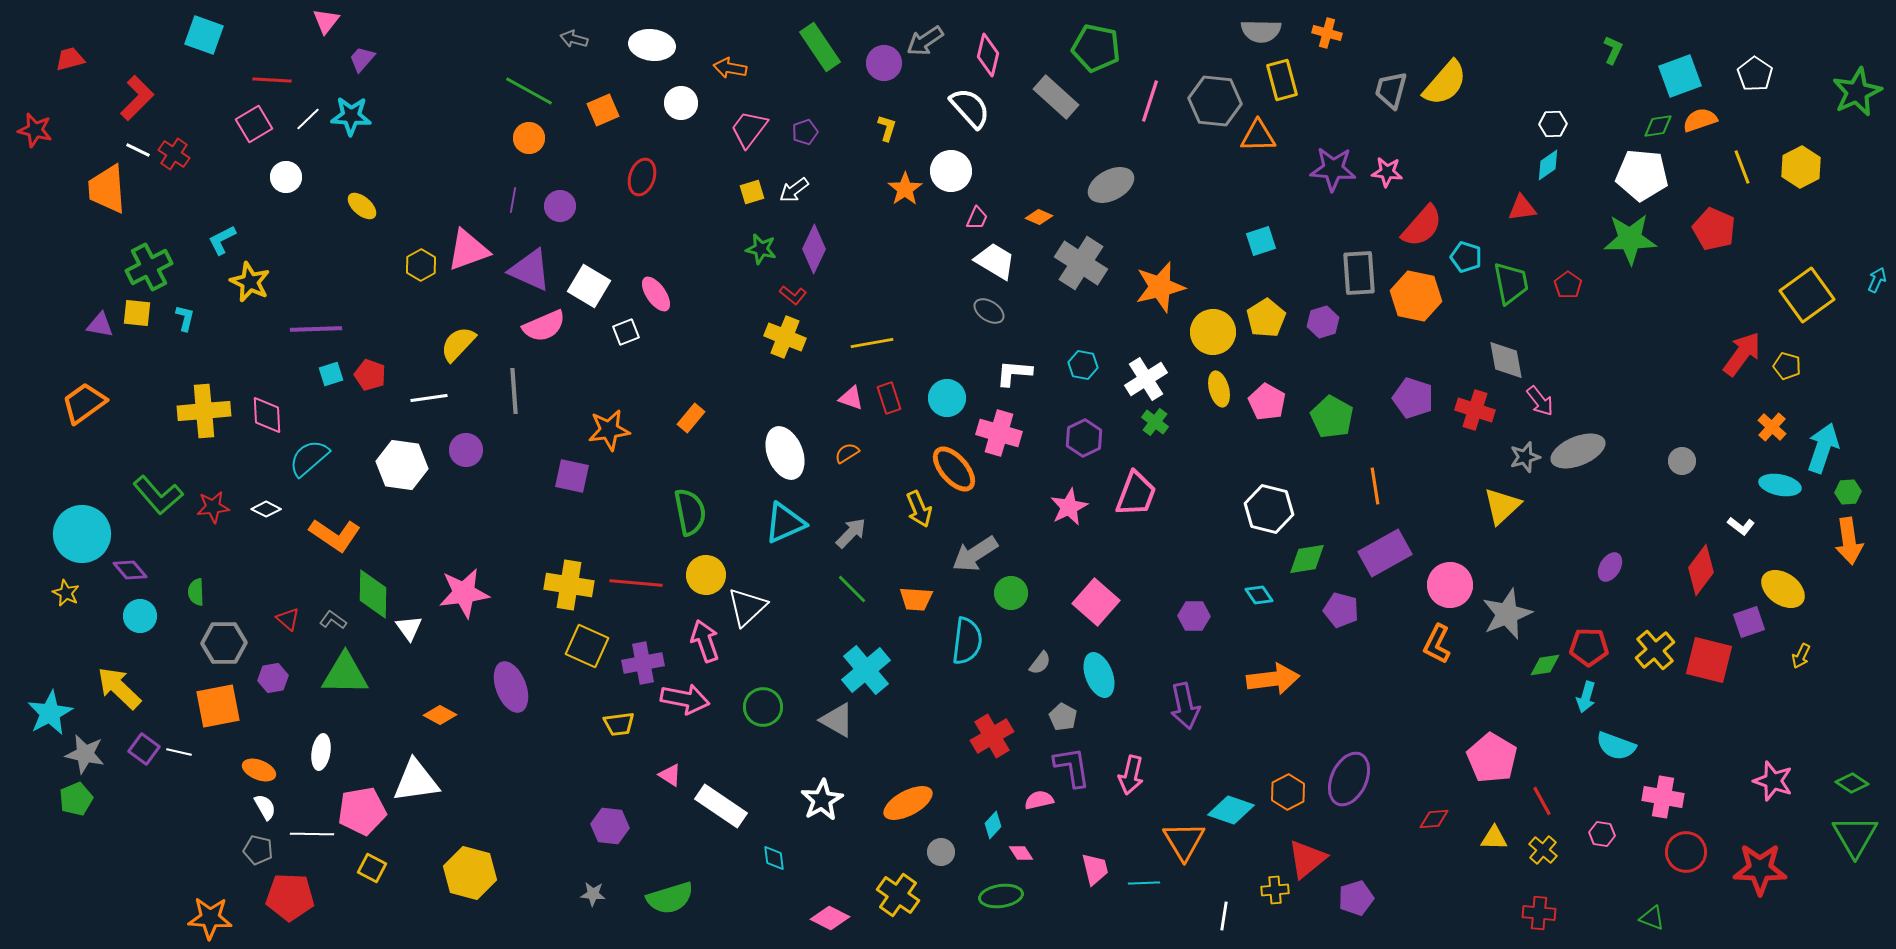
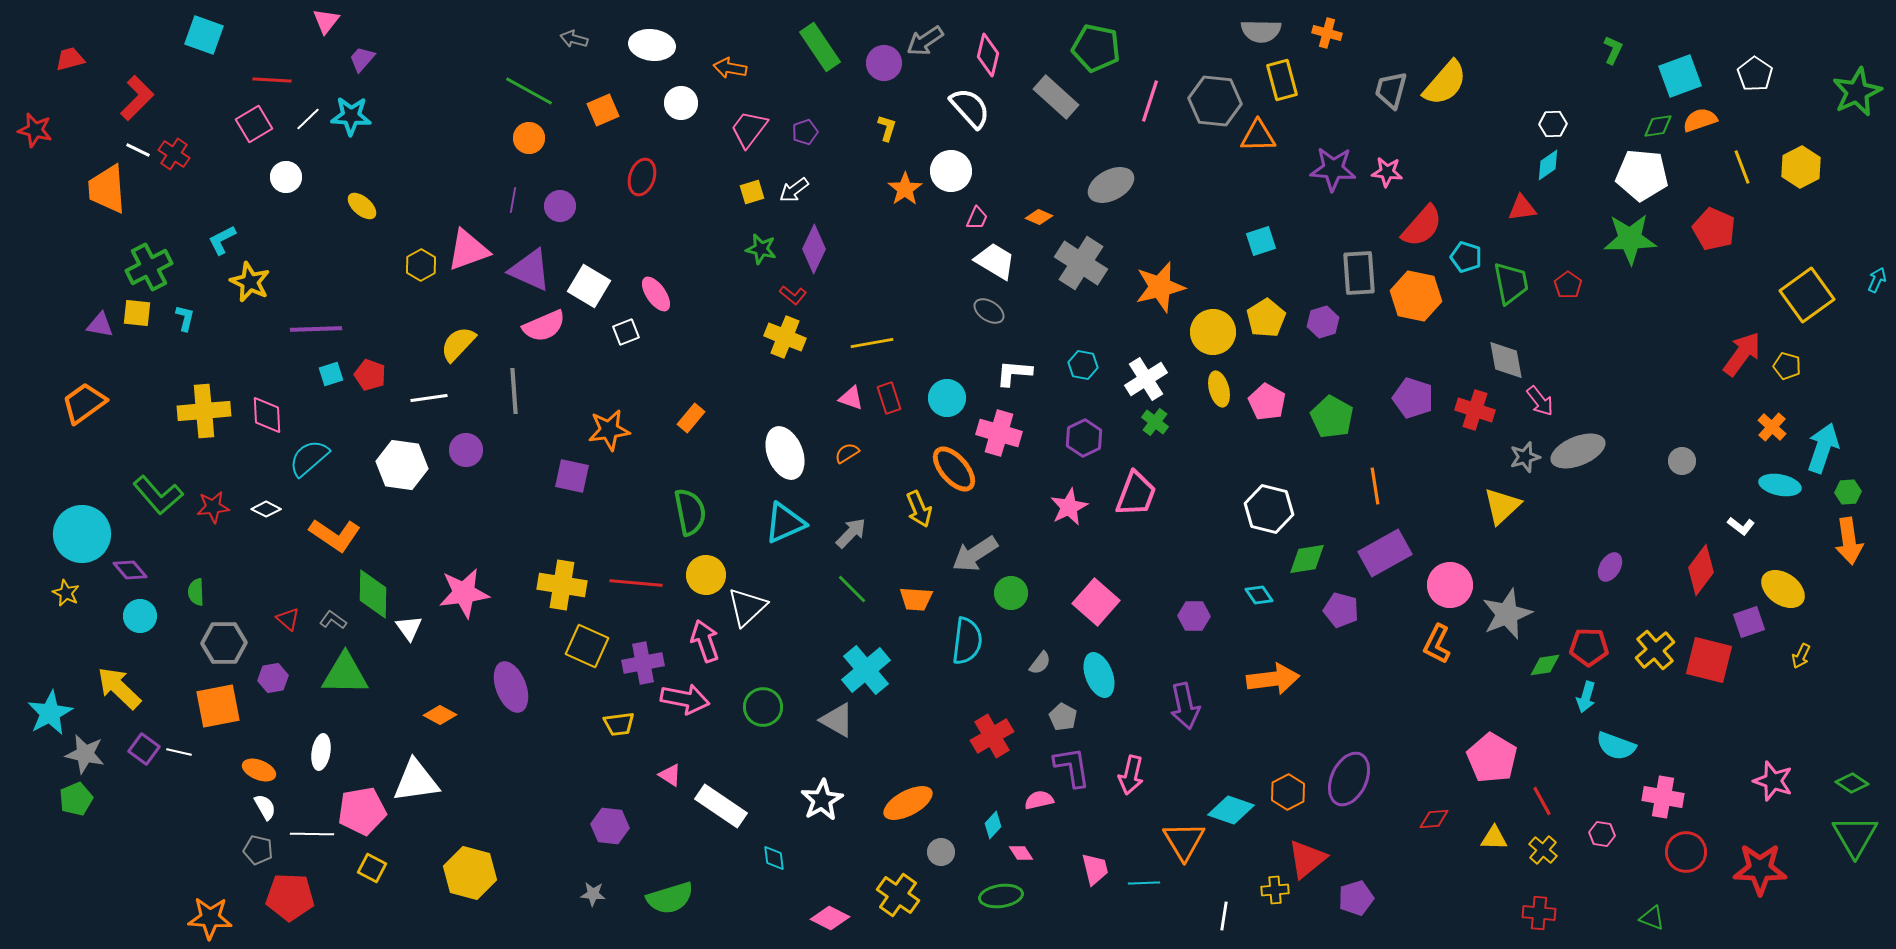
yellow cross at (569, 585): moved 7 px left
